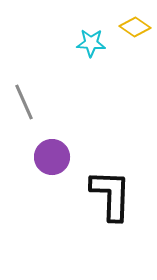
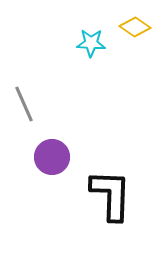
gray line: moved 2 px down
